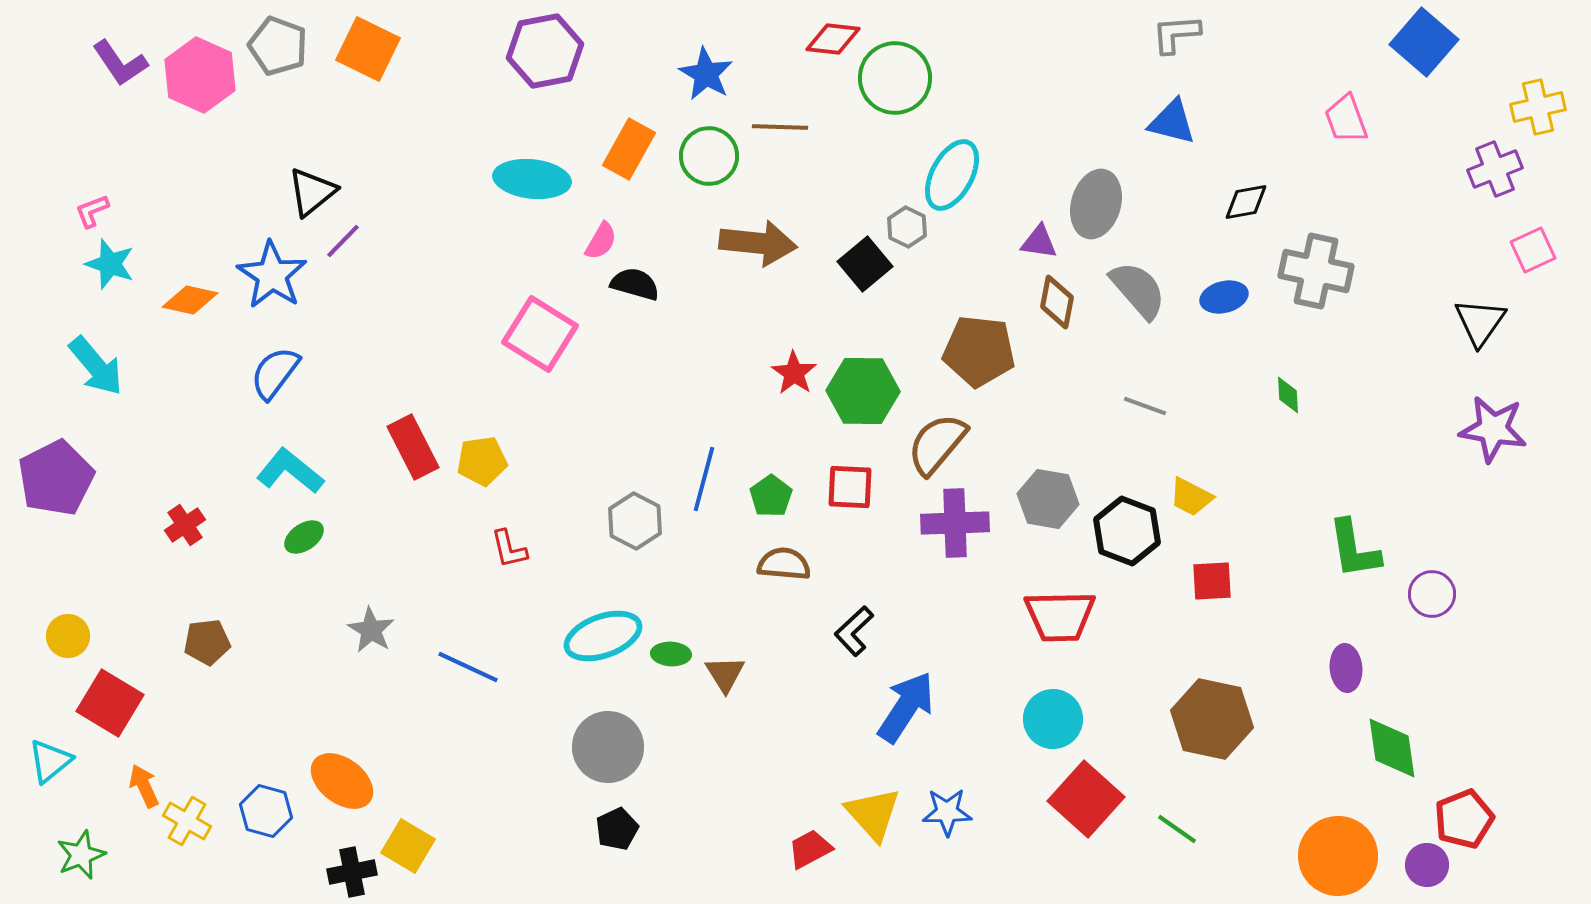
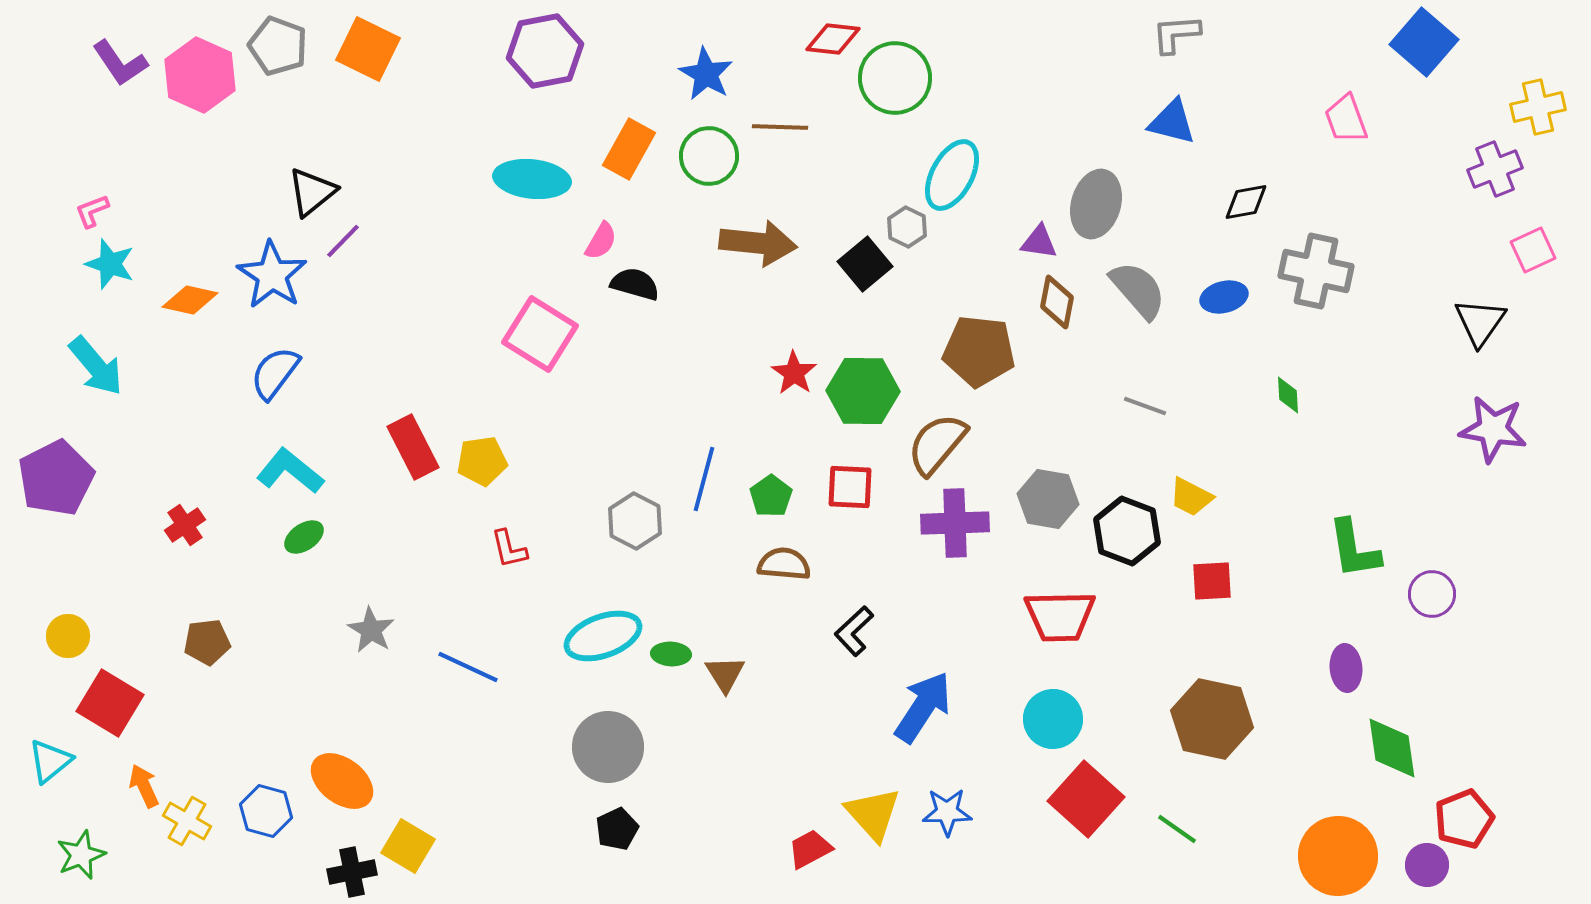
blue arrow at (906, 707): moved 17 px right
